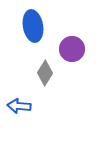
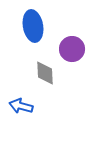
gray diamond: rotated 35 degrees counterclockwise
blue arrow: moved 2 px right; rotated 10 degrees clockwise
